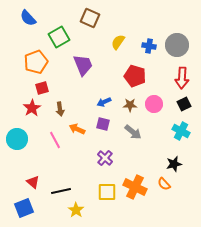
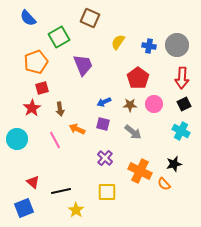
red pentagon: moved 3 px right, 2 px down; rotated 20 degrees clockwise
orange cross: moved 5 px right, 16 px up
